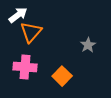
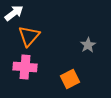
white arrow: moved 4 px left, 2 px up
orange triangle: moved 2 px left, 4 px down
orange square: moved 8 px right, 3 px down; rotated 18 degrees clockwise
